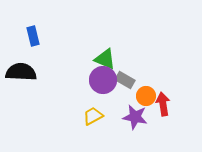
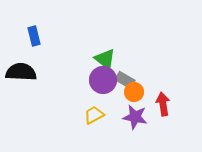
blue rectangle: moved 1 px right
green triangle: rotated 15 degrees clockwise
orange circle: moved 12 px left, 4 px up
yellow trapezoid: moved 1 px right, 1 px up
